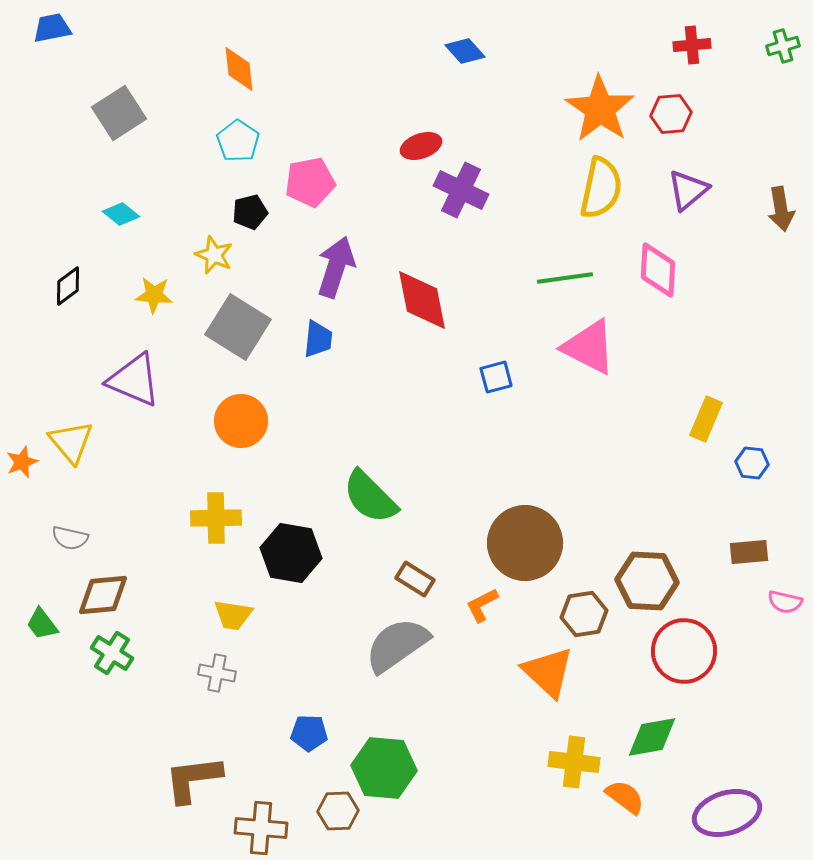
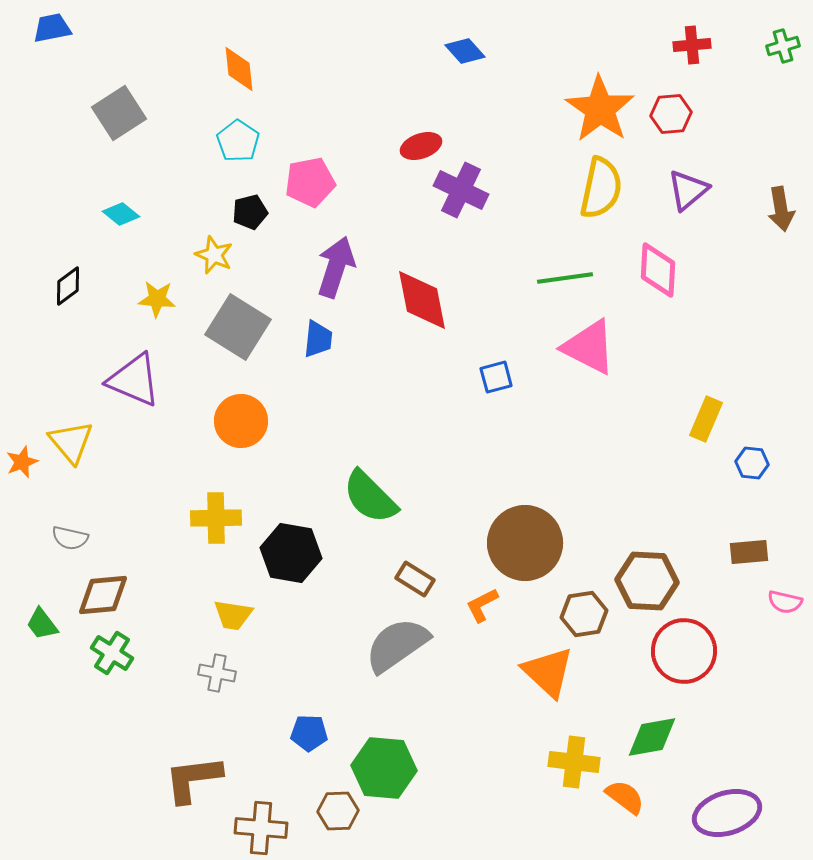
yellow star at (154, 295): moved 3 px right, 4 px down
